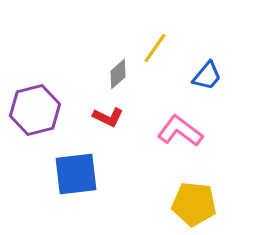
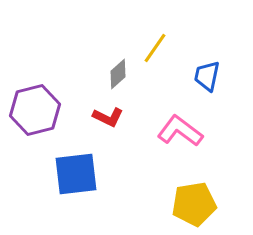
blue trapezoid: rotated 152 degrees clockwise
yellow pentagon: rotated 15 degrees counterclockwise
